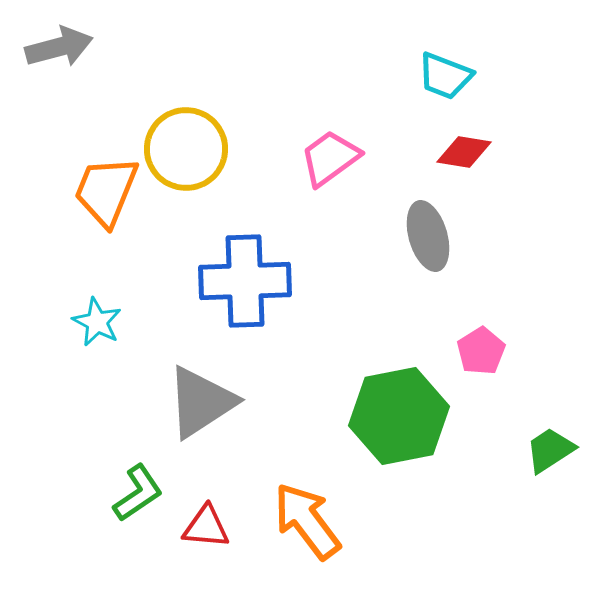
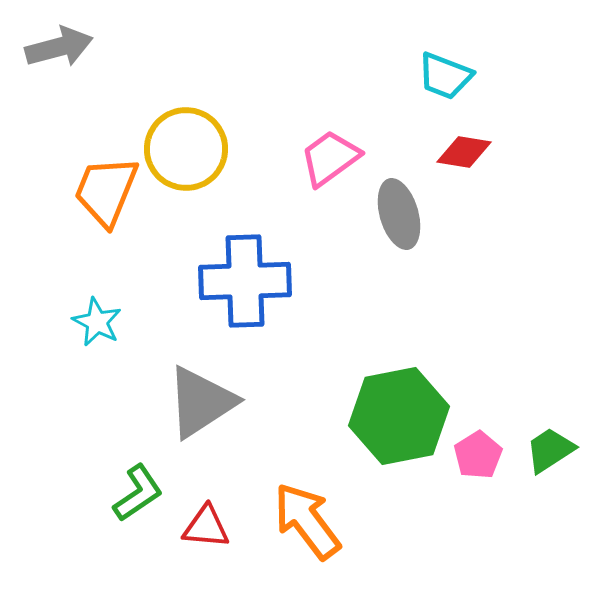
gray ellipse: moved 29 px left, 22 px up
pink pentagon: moved 3 px left, 104 px down
